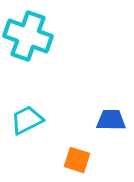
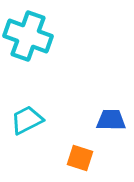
orange square: moved 3 px right, 2 px up
